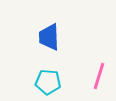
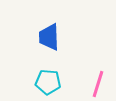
pink line: moved 1 px left, 8 px down
